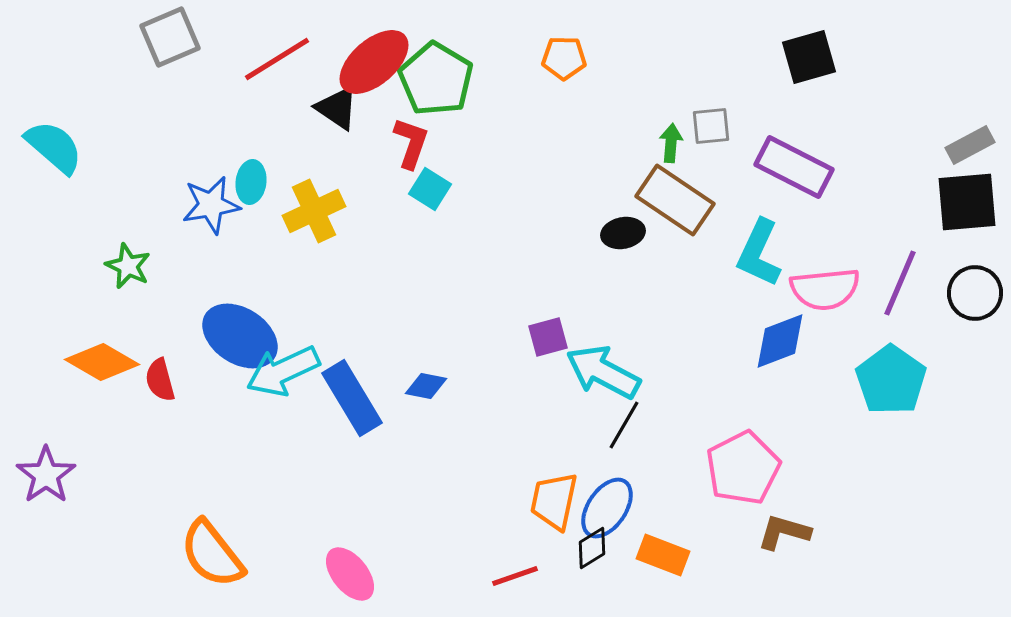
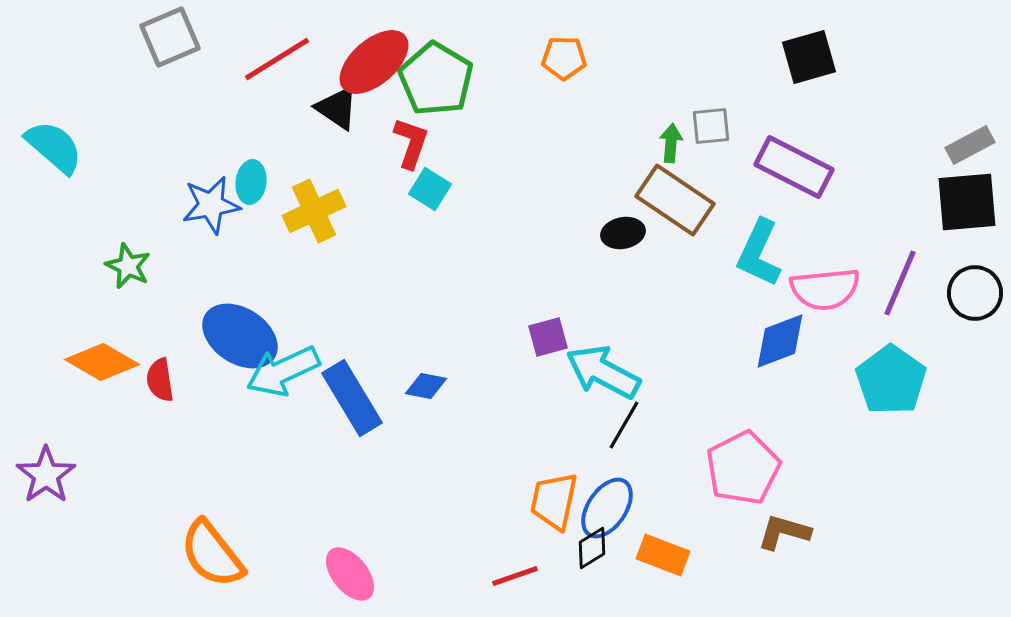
red semicircle at (160, 380): rotated 6 degrees clockwise
